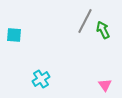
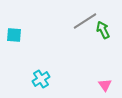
gray line: rotated 30 degrees clockwise
